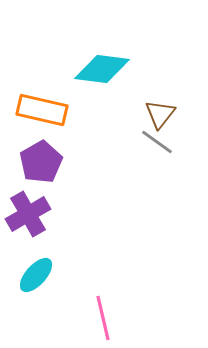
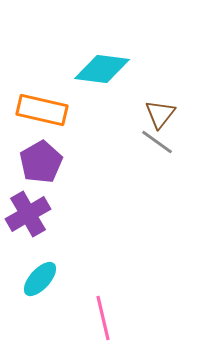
cyan ellipse: moved 4 px right, 4 px down
